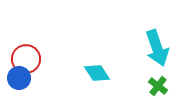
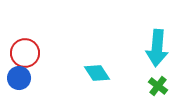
cyan arrow: rotated 24 degrees clockwise
red circle: moved 1 px left, 6 px up
